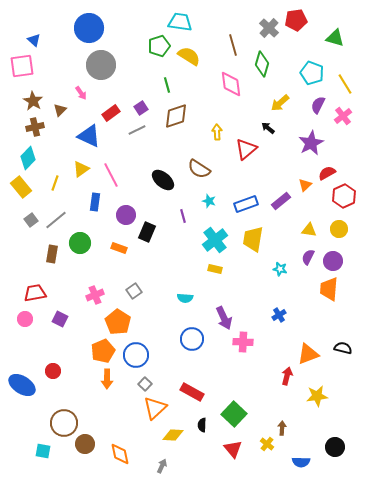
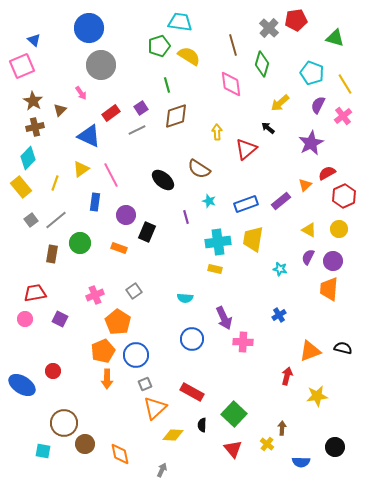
pink square at (22, 66): rotated 15 degrees counterclockwise
purple line at (183, 216): moved 3 px right, 1 px down
yellow triangle at (309, 230): rotated 21 degrees clockwise
cyan cross at (215, 240): moved 3 px right, 2 px down; rotated 30 degrees clockwise
orange triangle at (308, 354): moved 2 px right, 3 px up
gray square at (145, 384): rotated 24 degrees clockwise
gray arrow at (162, 466): moved 4 px down
